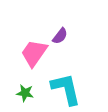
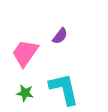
pink trapezoid: moved 9 px left
cyan L-shape: moved 2 px left
